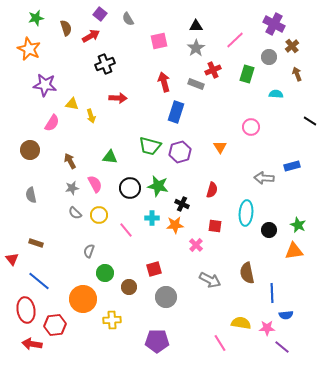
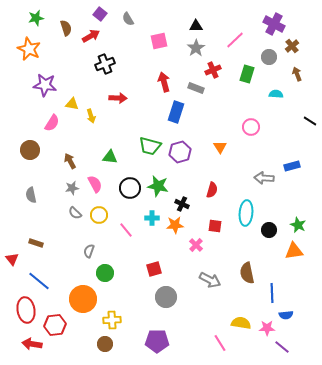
gray rectangle at (196, 84): moved 4 px down
brown circle at (129, 287): moved 24 px left, 57 px down
